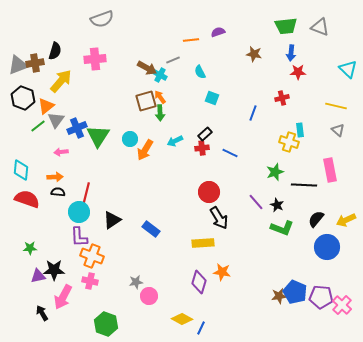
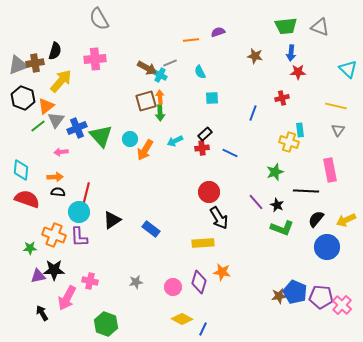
gray semicircle at (102, 19): moved 3 px left; rotated 80 degrees clockwise
brown star at (254, 54): moved 1 px right, 2 px down
gray line at (173, 60): moved 3 px left, 3 px down
orange arrow at (160, 97): rotated 32 degrees clockwise
cyan square at (212, 98): rotated 24 degrees counterclockwise
gray triangle at (338, 130): rotated 24 degrees clockwise
green triangle at (98, 136): moved 3 px right; rotated 15 degrees counterclockwise
black line at (304, 185): moved 2 px right, 6 px down
orange cross at (92, 256): moved 38 px left, 21 px up
pink circle at (149, 296): moved 24 px right, 9 px up
pink arrow at (63, 297): moved 4 px right, 1 px down
blue line at (201, 328): moved 2 px right, 1 px down
